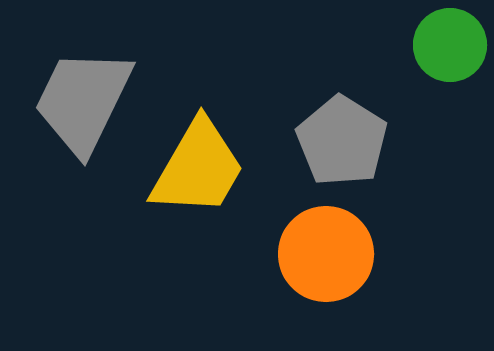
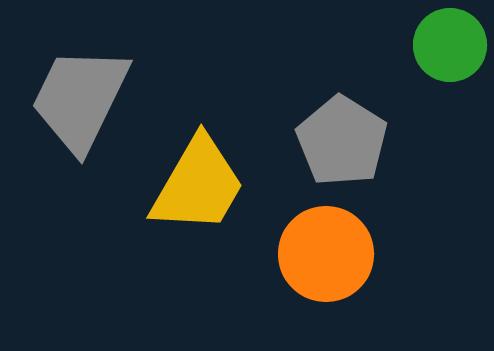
gray trapezoid: moved 3 px left, 2 px up
yellow trapezoid: moved 17 px down
